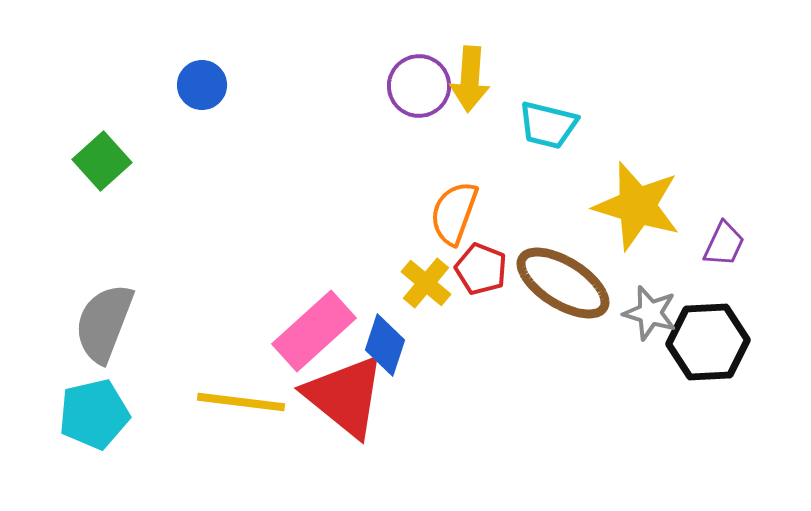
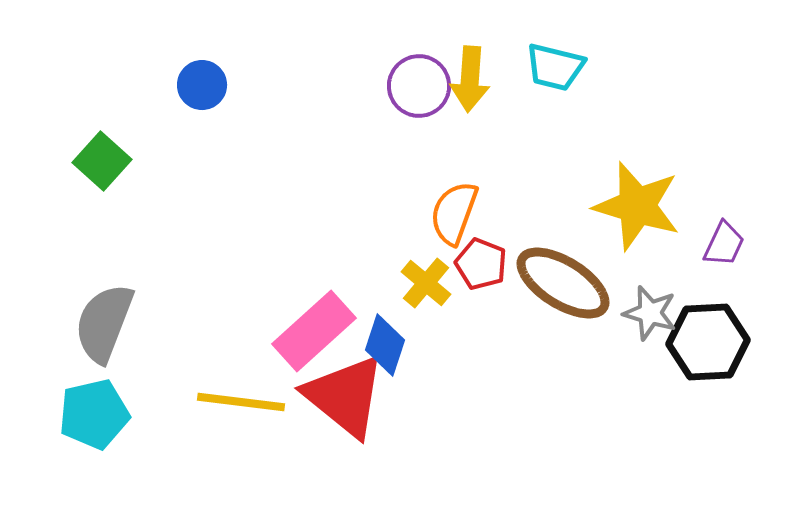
cyan trapezoid: moved 7 px right, 58 px up
green square: rotated 6 degrees counterclockwise
red pentagon: moved 5 px up
